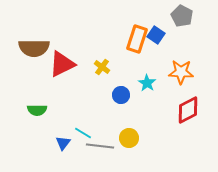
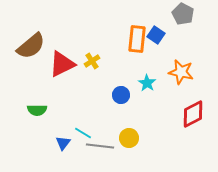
gray pentagon: moved 1 px right, 2 px up
orange rectangle: rotated 12 degrees counterclockwise
brown semicircle: moved 3 px left, 2 px up; rotated 40 degrees counterclockwise
yellow cross: moved 10 px left, 6 px up; rotated 21 degrees clockwise
orange star: rotated 10 degrees clockwise
red diamond: moved 5 px right, 4 px down
